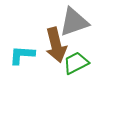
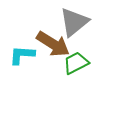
gray triangle: rotated 20 degrees counterclockwise
brown arrow: moved 3 px left, 1 px up; rotated 44 degrees counterclockwise
